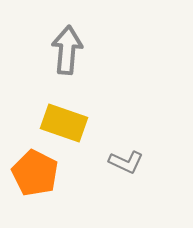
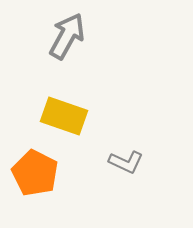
gray arrow: moved 14 px up; rotated 24 degrees clockwise
yellow rectangle: moved 7 px up
